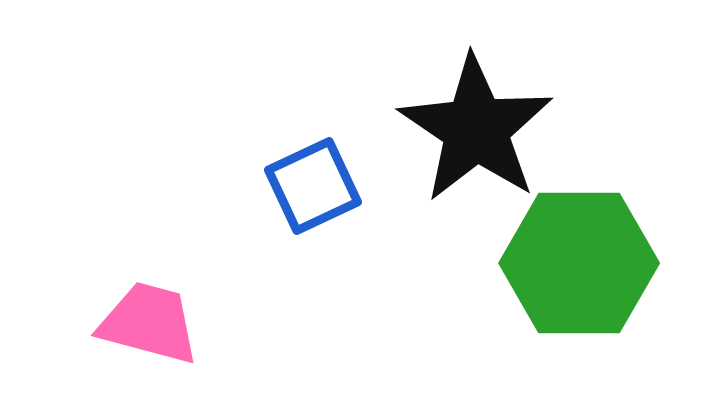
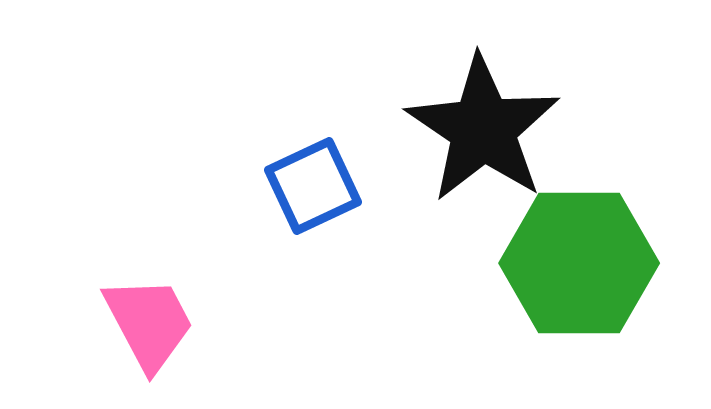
black star: moved 7 px right
pink trapezoid: rotated 47 degrees clockwise
